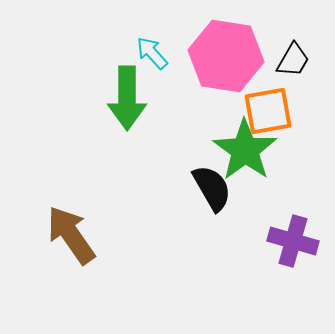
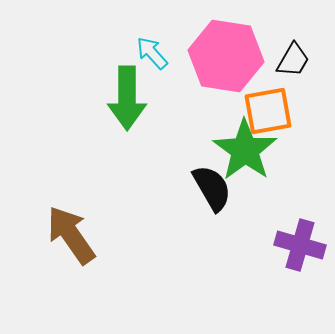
purple cross: moved 7 px right, 4 px down
